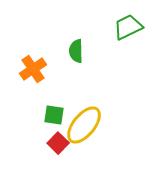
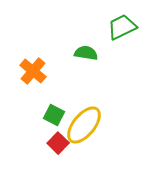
green trapezoid: moved 6 px left
green semicircle: moved 10 px right, 2 px down; rotated 100 degrees clockwise
orange cross: moved 2 px down; rotated 16 degrees counterclockwise
green square: rotated 20 degrees clockwise
